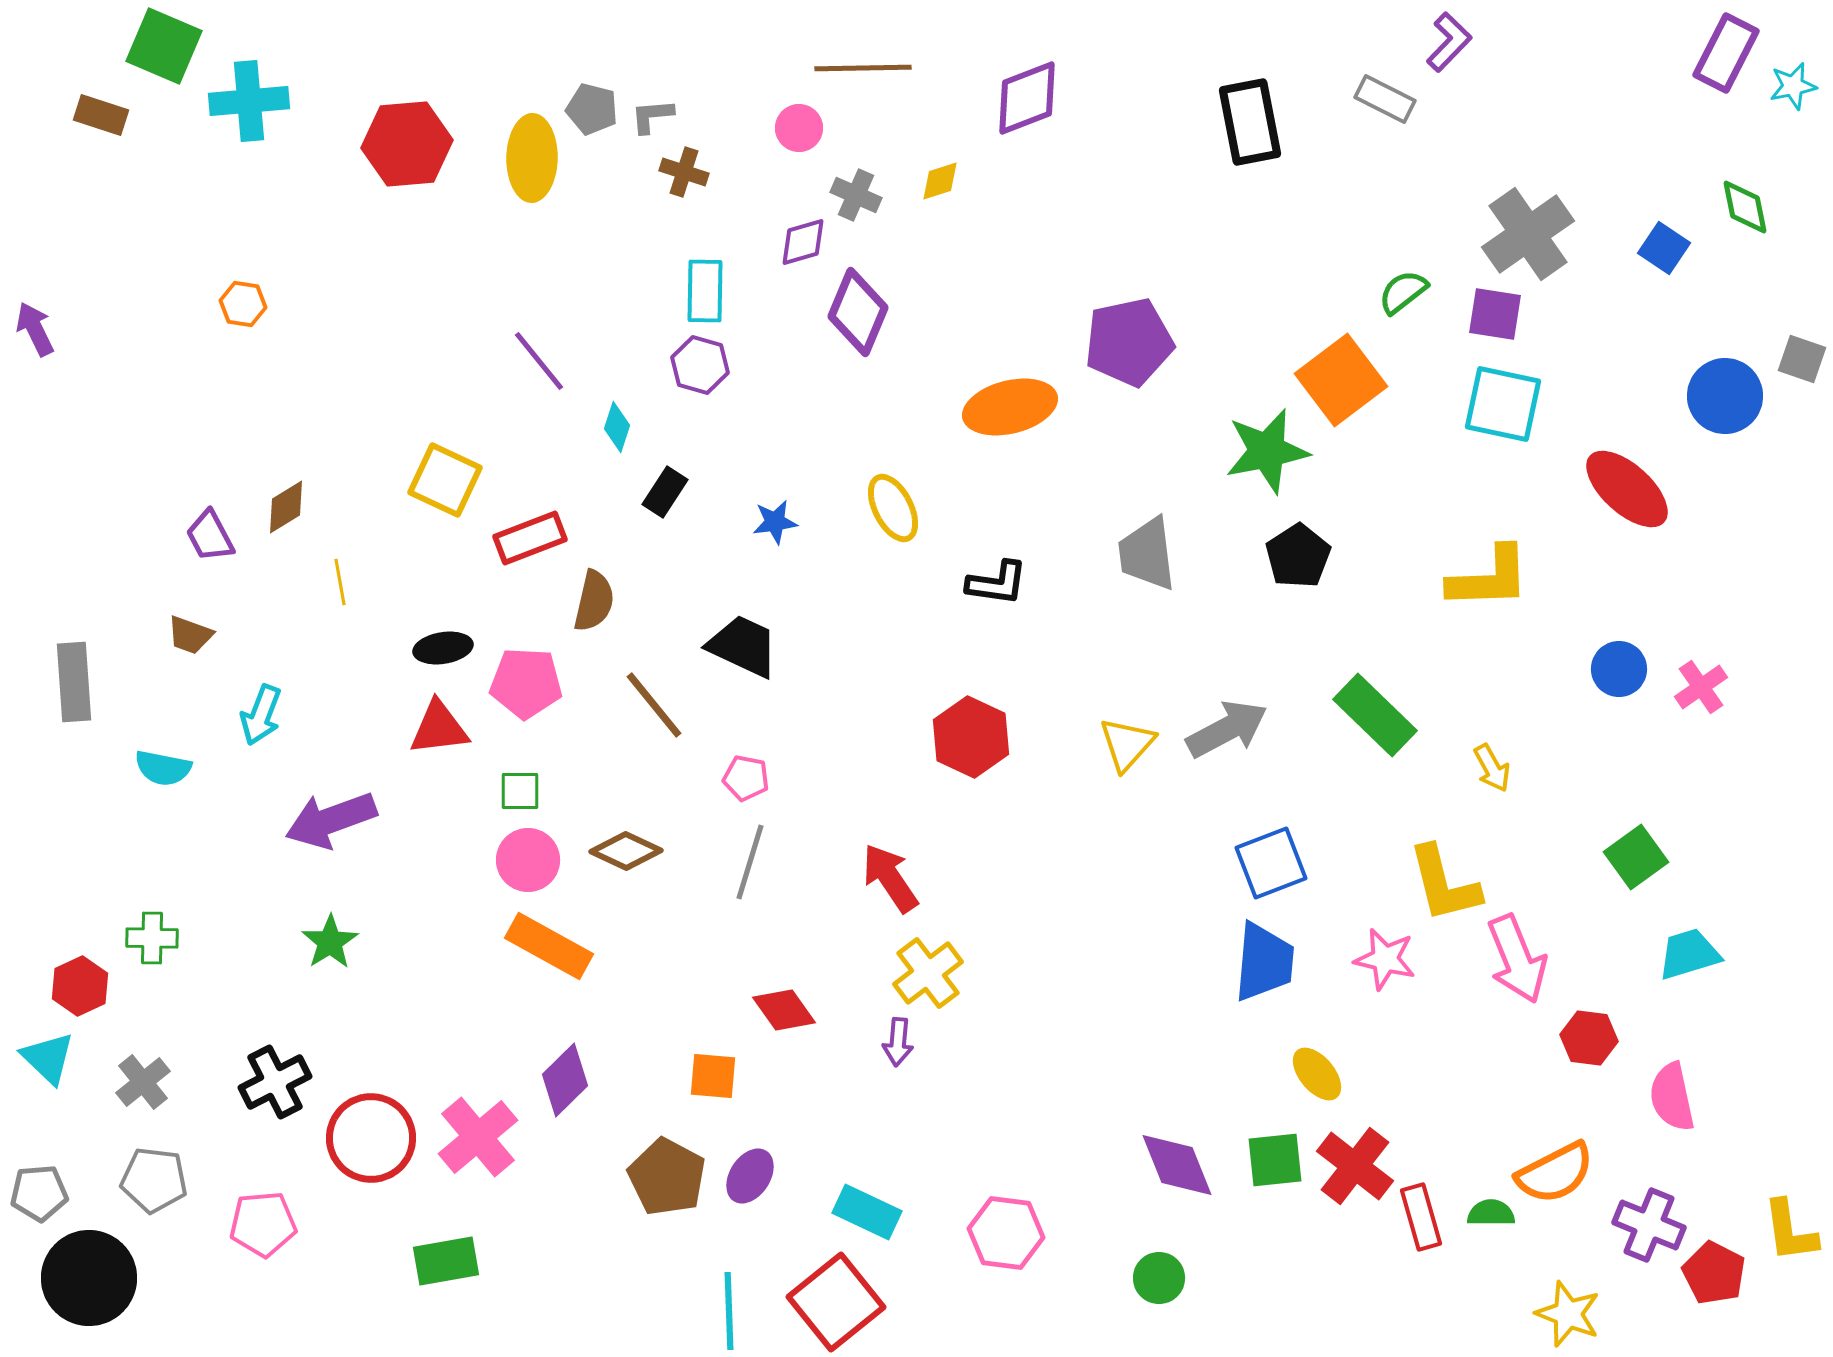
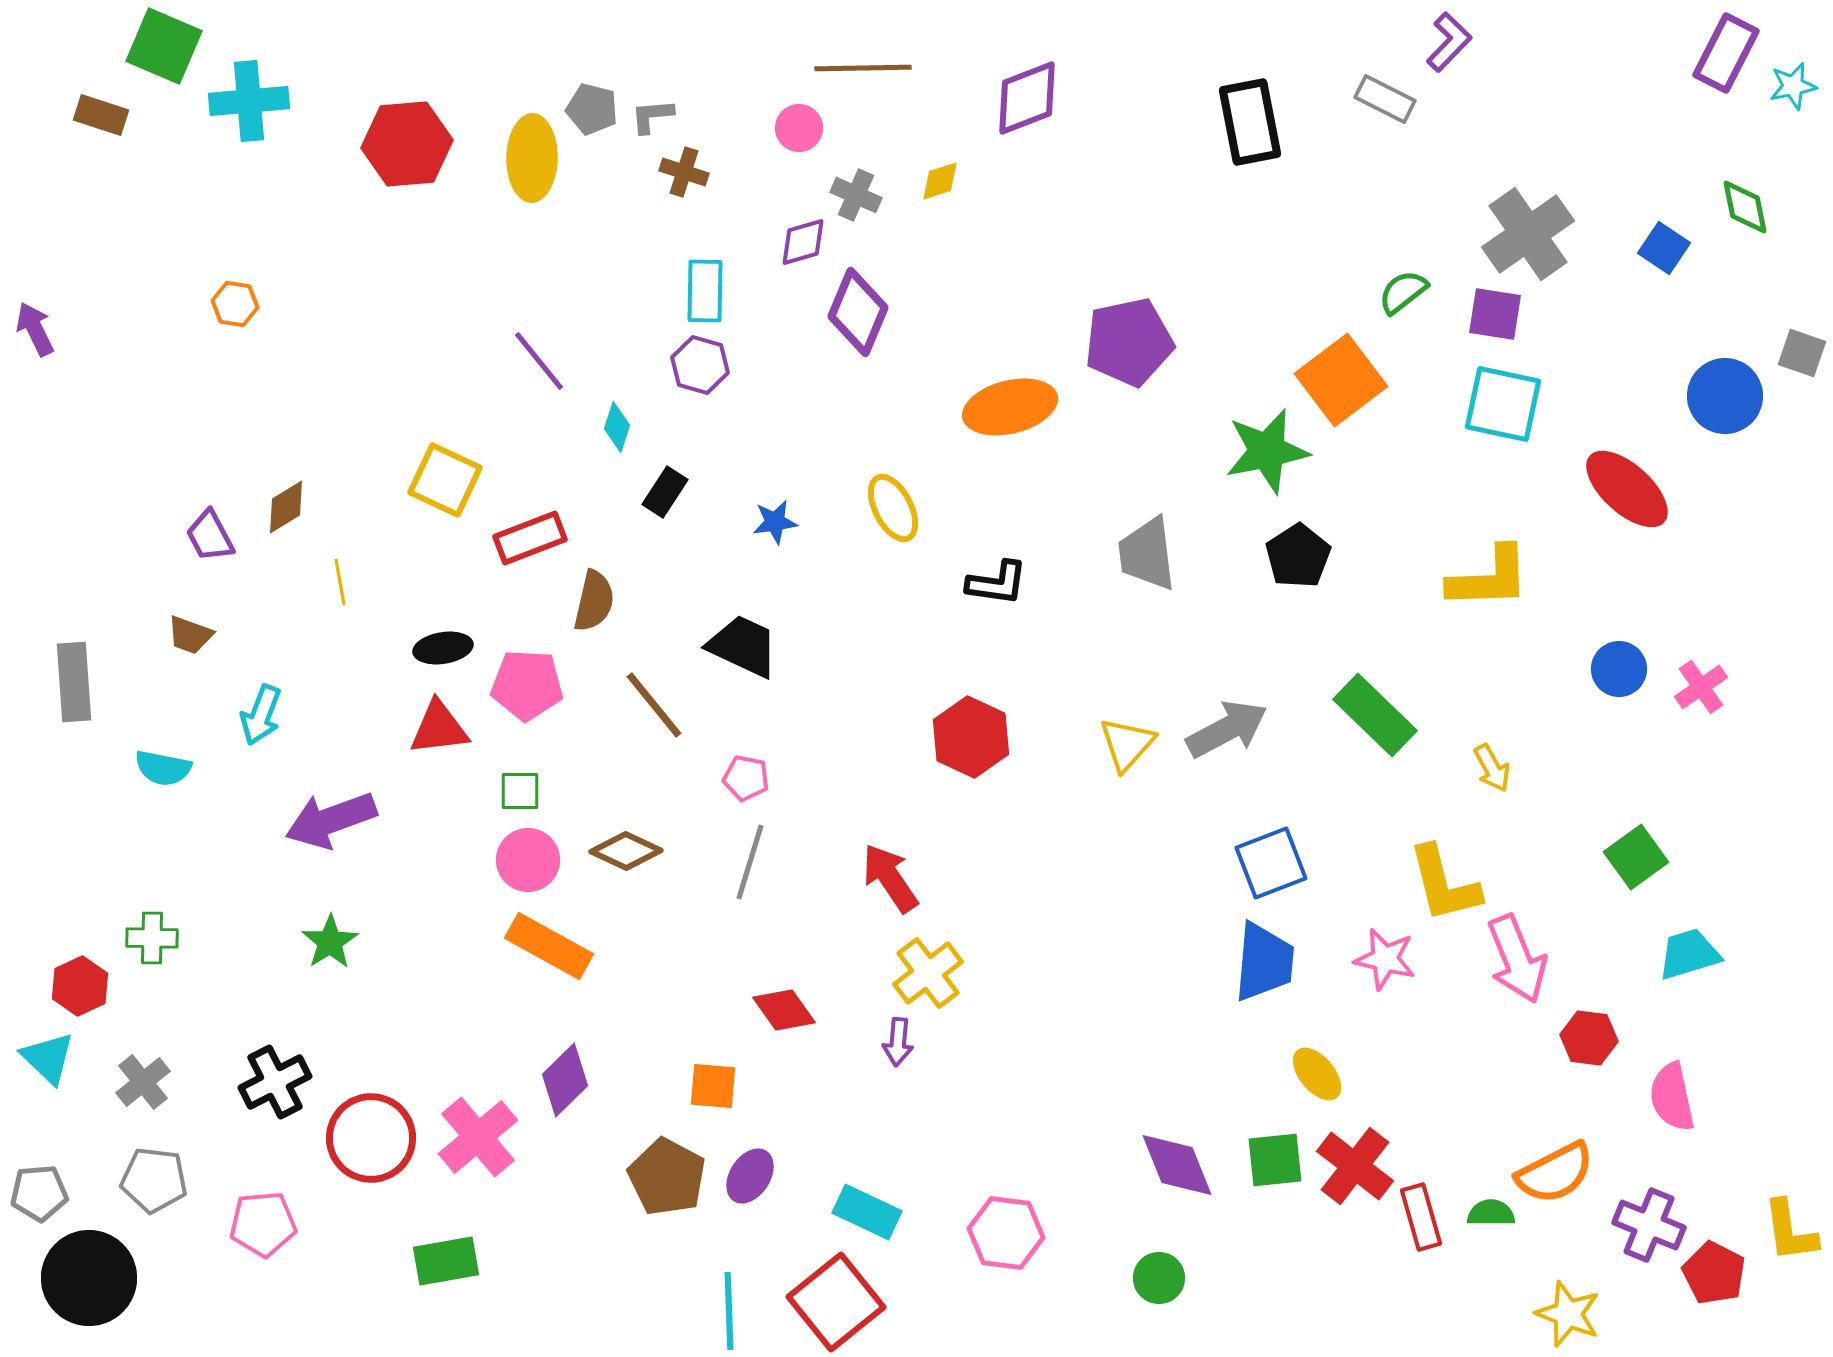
orange hexagon at (243, 304): moved 8 px left
gray square at (1802, 359): moved 6 px up
pink pentagon at (526, 683): moved 1 px right, 2 px down
orange square at (713, 1076): moved 10 px down
